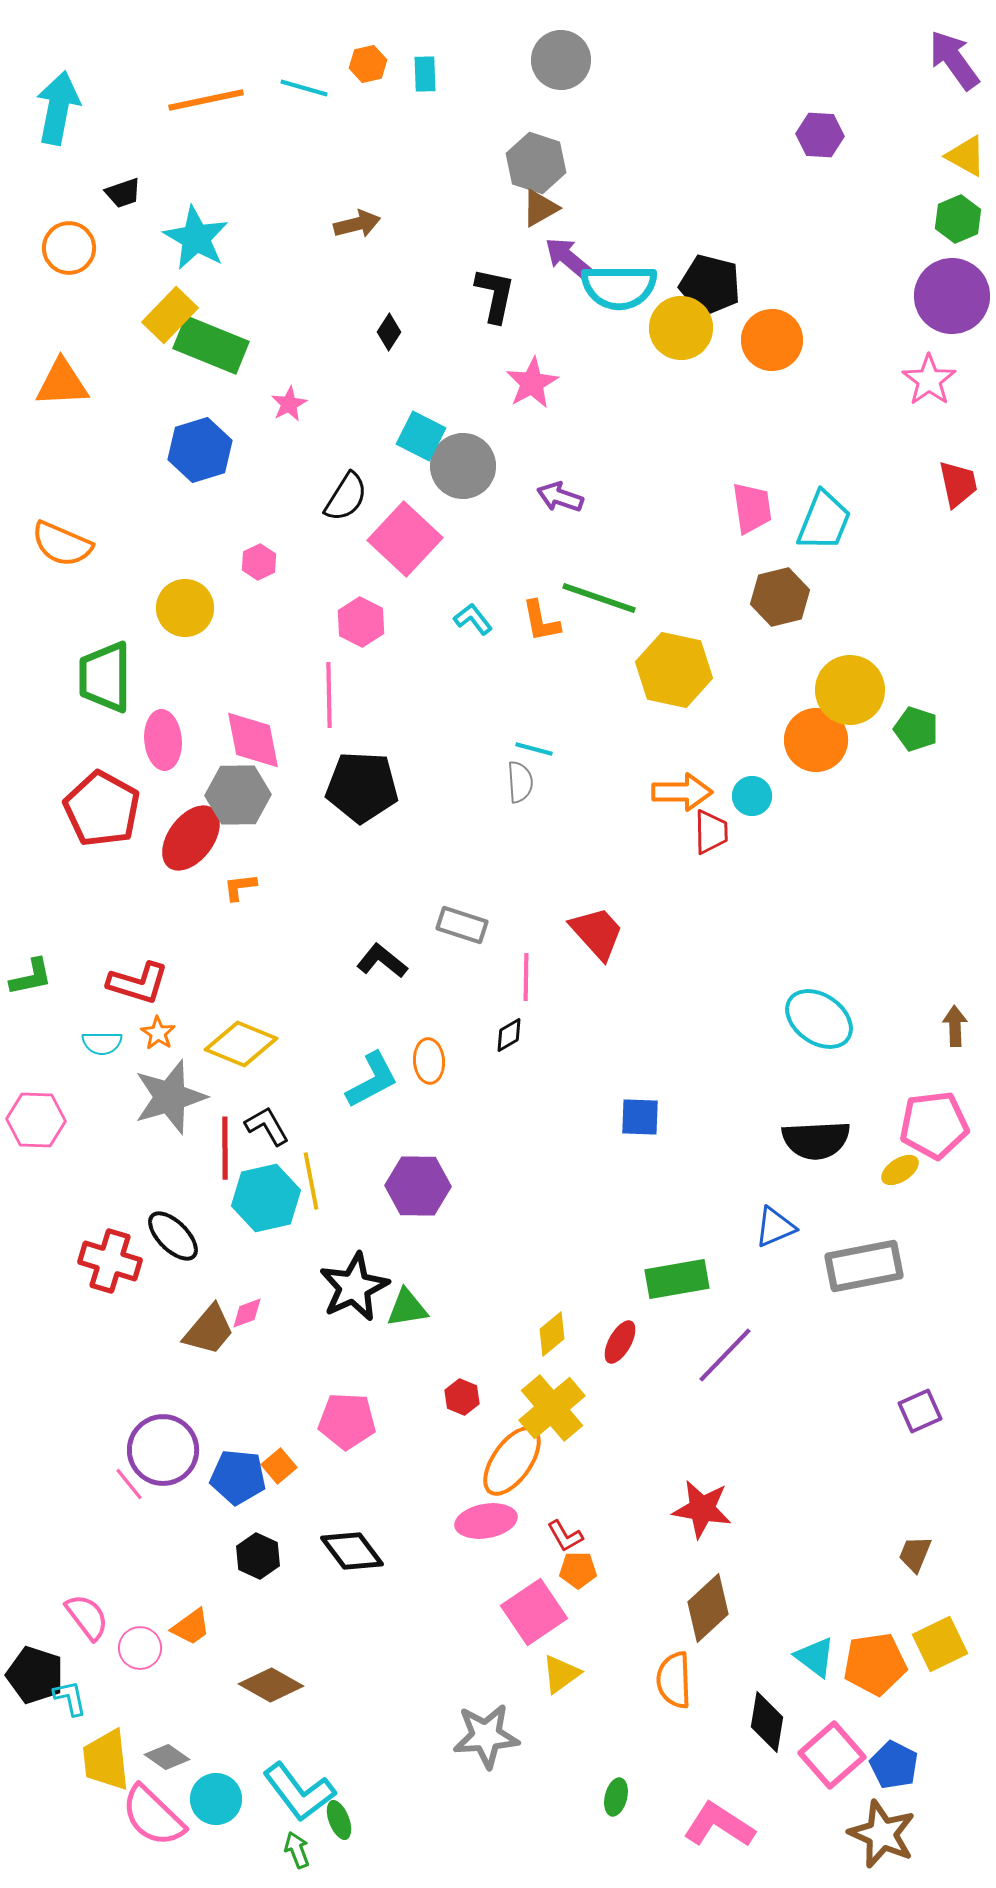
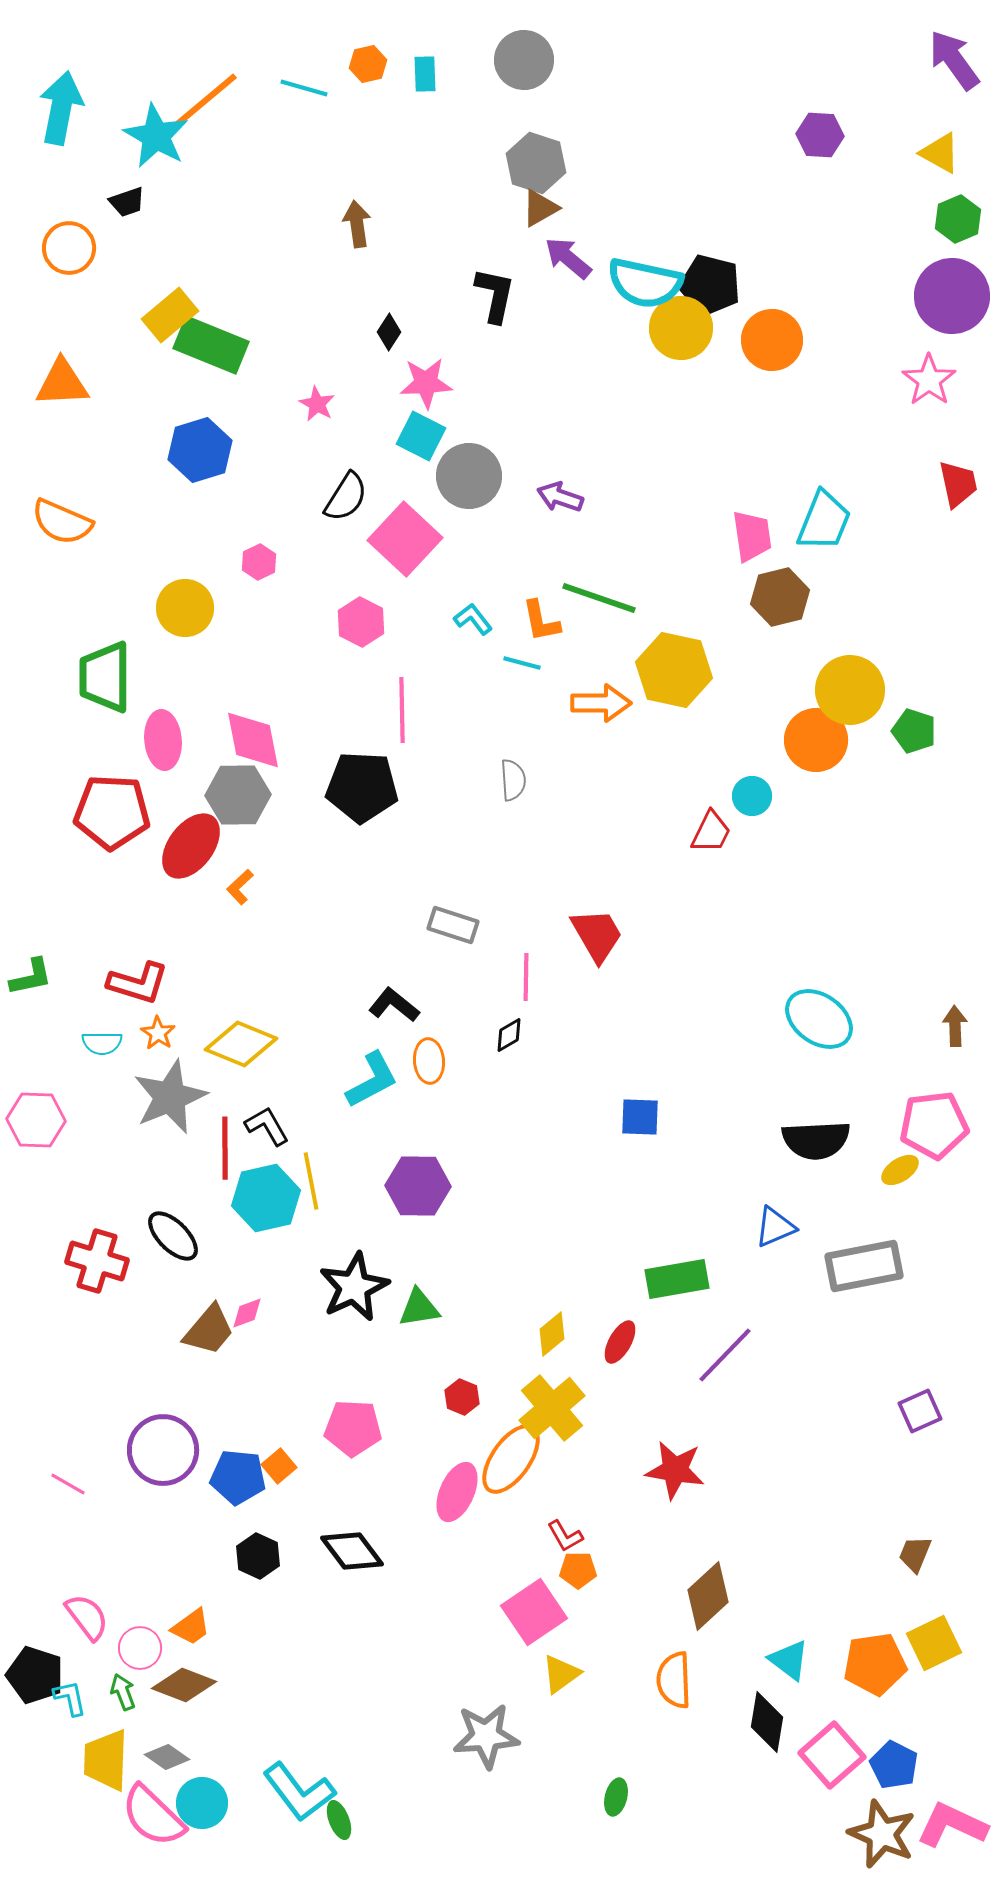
gray circle at (561, 60): moved 37 px left
orange line at (206, 100): rotated 28 degrees counterclockwise
cyan arrow at (58, 108): moved 3 px right
yellow triangle at (966, 156): moved 26 px left, 3 px up
black trapezoid at (123, 193): moved 4 px right, 9 px down
brown arrow at (357, 224): rotated 84 degrees counterclockwise
cyan star at (196, 238): moved 40 px left, 102 px up
cyan semicircle at (619, 287): moved 26 px right, 4 px up; rotated 12 degrees clockwise
yellow rectangle at (170, 315): rotated 6 degrees clockwise
pink star at (532, 383): moved 106 px left; rotated 26 degrees clockwise
pink star at (289, 404): moved 28 px right; rotated 15 degrees counterclockwise
gray circle at (463, 466): moved 6 px right, 10 px down
pink trapezoid at (752, 508): moved 28 px down
orange semicircle at (62, 544): moved 22 px up
pink line at (329, 695): moved 73 px right, 15 px down
green pentagon at (916, 729): moved 2 px left, 2 px down
cyan line at (534, 749): moved 12 px left, 86 px up
gray semicircle at (520, 782): moved 7 px left, 2 px up
orange arrow at (682, 792): moved 81 px left, 89 px up
red pentagon at (102, 809): moved 10 px right, 3 px down; rotated 26 degrees counterclockwise
red trapezoid at (711, 832): rotated 27 degrees clockwise
red ellipse at (191, 838): moved 8 px down
orange L-shape at (240, 887): rotated 36 degrees counterclockwise
gray rectangle at (462, 925): moved 9 px left
red trapezoid at (597, 933): moved 2 px down; rotated 12 degrees clockwise
black L-shape at (382, 961): moved 12 px right, 44 px down
gray star at (170, 1097): rotated 6 degrees counterclockwise
red cross at (110, 1261): moved 13 px left
green triangle at (407, 1308): moved 12 px right
pink pentagon at (347, 1421): moved 6 px right, 7 px down
orange ellipse at (512, 1461): moved 1 px left, 2 px up
pink line at (129, 1484): moved 61 px left; rotated 21 degrees counterclockwise
red star at (702, 1509): moved 27 px left, 39 px up
pink ellipse at (486, 1521): moved 29 px left, 29 px up; rotated 56 degrees counterclockwise
brown diamond at (708, 1608): moved 12 px up
yellow square at (940, 1644): moved 6 px left, 1 px up
cyan triangle at (815, 1657): moved 26 px left, 3 px down
brown diamond at (271, 1685): moved 87 px left; rotated 8 degrees counterclockwise
yellow trapezoid at (106, 1760): rotated 8 degrees clockwise
cyan circle at (216, 1799): moved 14 px left, 4 px down
pink L-shape at (719, 1825): moved 233 px right; rotated 8 degrees counterclockwise
green arrow at (297, 1850): moved 174 px left, 158 px up
